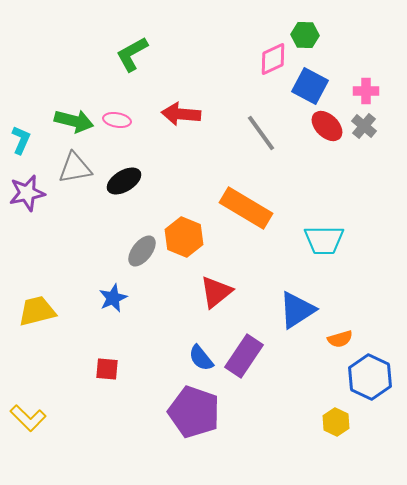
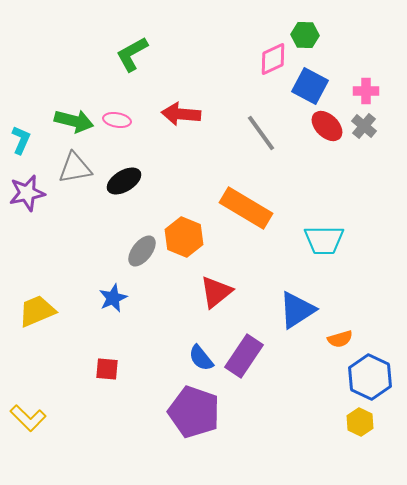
yellow trapezoid: rotated 9 degrees counterclockwise
yellow hexagon: moved 24 px right
